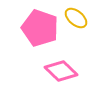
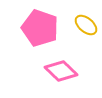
yellow ellipse: moved 10 px right, 7 px down
